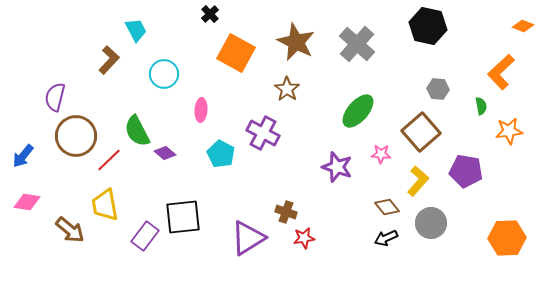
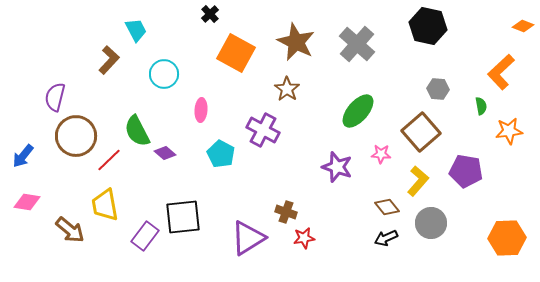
purple cross at (263, 133): moved 3 px up
